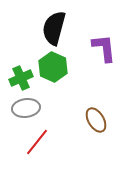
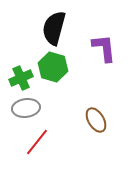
green hexagon: rotated 8 degrees counterclockwise
